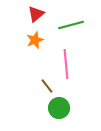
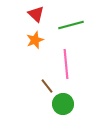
red triangle: rotated 36 degrees counterclockwise
green circle: moved 4 px right, 4 px up
